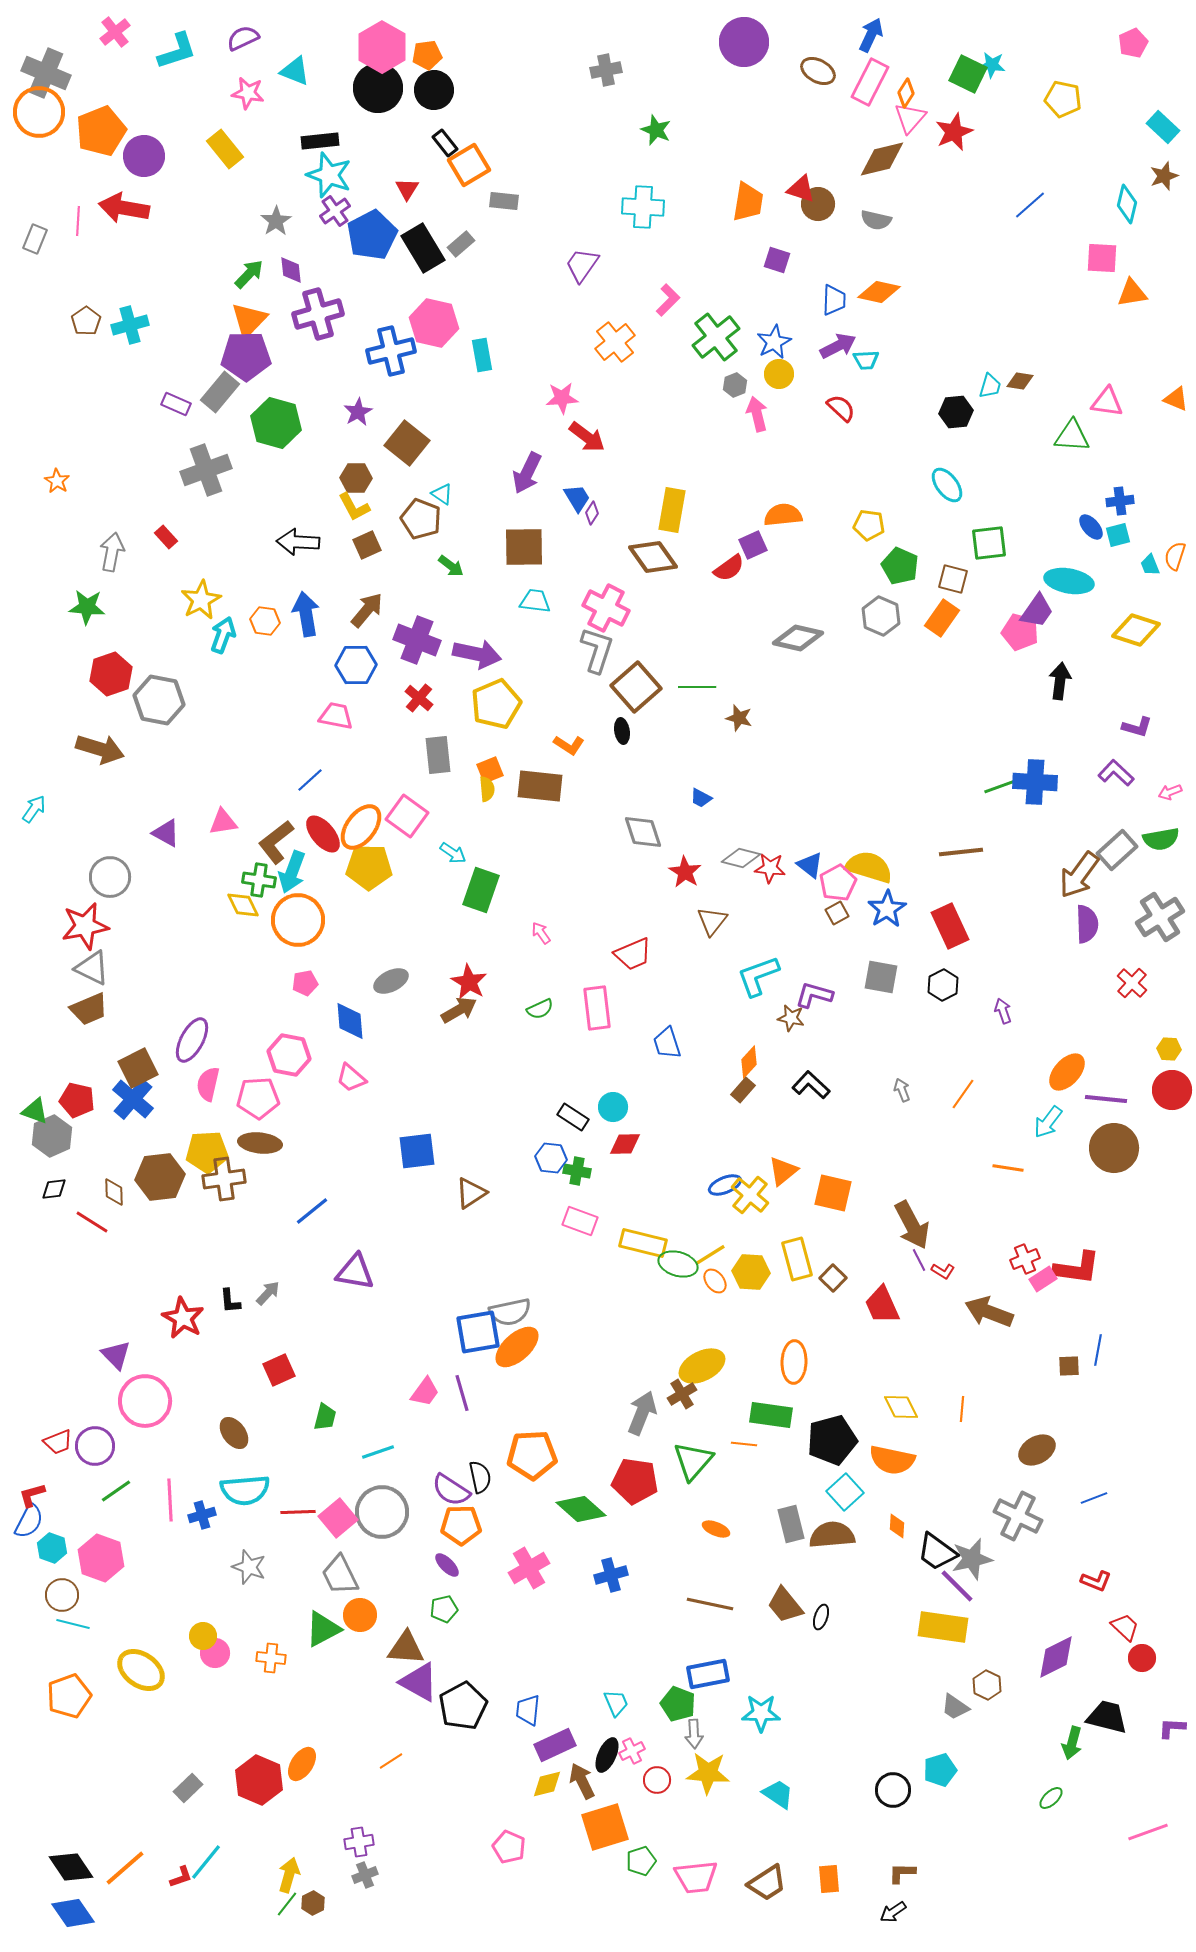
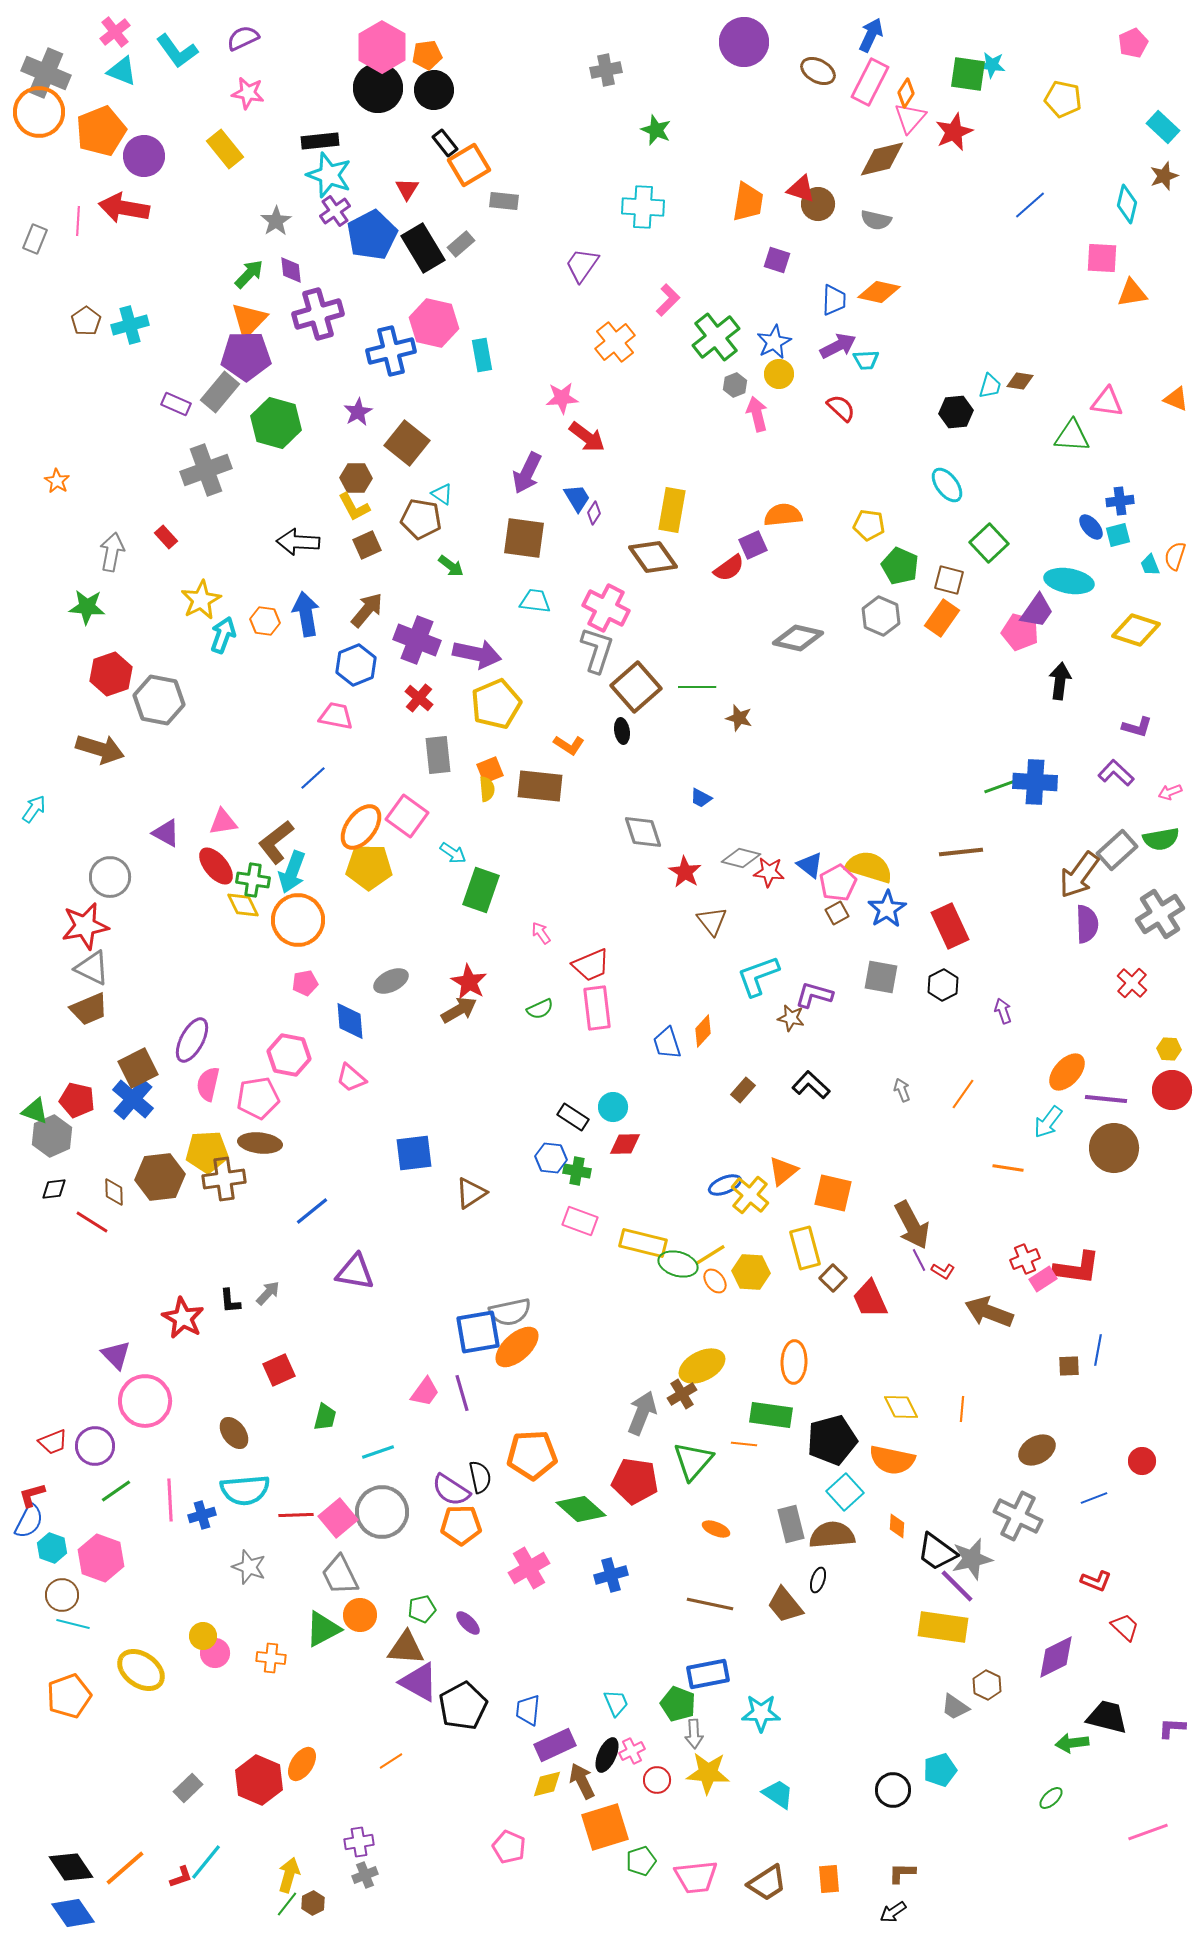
cyan L-shape at (177, 51): rotated 72 degrees clockwise
cyan triangle at (295, 71): moved 173 px left
green square at (968, 74): rotated 18 degrees counterclockwise
purple diamond at (592, 513): moved 2 px right
brown pentagon at (421, 519): rotated 12 degrees counterclockwise
green square at (989, 543): rotated 36 degrees counterclockwise
brown square at (524, 547): moved 9 px up; rotated 9 degrees clockwise
brown square at (953, 579): moved 4 px left, 1 px down
blue hexagon at (356, 665): rotated 21 degrees counterclockwise
blue line at (310, 780): moved 3 px right, 2 px up
red ellipse at (323, 834): moved 107 px left, 32 px down
red star at (770, 868): moved 1 px left, 4 px down
green cross at (259, 880): moved 6 px left
gray cross at (1160, 917): moved 3 px up
brown triangle at (712, 921): rotated 16 degrees counterclockwise
red trapezoid at (633, 954): moved 42 px left, 11 px down
orange diamond at (749, 1062): moved 46 px left, 31 px up
pink pentagon at (258, 1098): rotated 6 degrees counterclockwise
blue square at (417, 1151): moved 3 px left, 2 px down
yellow rectangle at (797, 1259): moved 8 px right, 11 px up
red trapezoid at (882, 1305): moved 12 px left, 6 px up
red trapezoid at (58, 1442): moved 5 px left
red line at (298, 1512): moved 2 px left, 3 px down
purple ellipse at (447, 1565): moved 21 px right, 58 px down
green pentagon at (444, 1609): moved 22 px left
black ellipse at (821, 1617): moved 3 px left, 37 px up
red circle at (1142, 1658): moved 197 px up
green arrow at (1072, 1743): rotated 68 degrees clockwise
